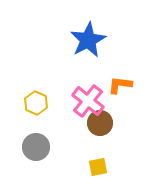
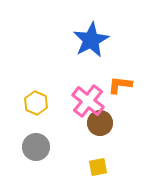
blue star: moved 3 px right
